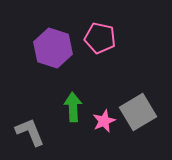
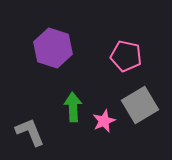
pink pentagon: moved 26 px right, 18 px down
gray square: moved 2 px right, 7 px up
